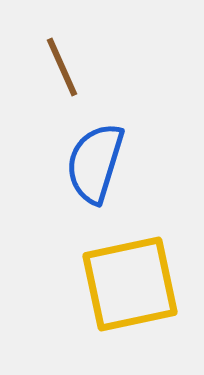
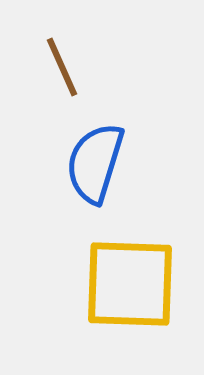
yellow square: rotated 14 degrees clockwise
